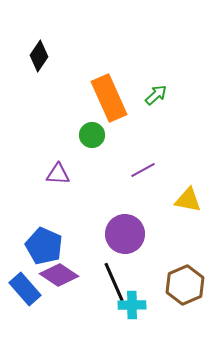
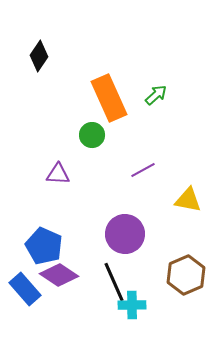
brown hexagon: moved 1 px right, 10 px up
